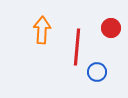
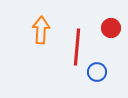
orange arrow: moved 1 px left
